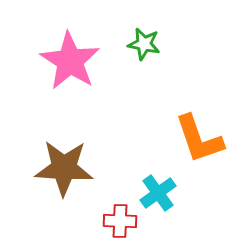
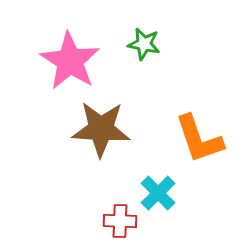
brown star: moved 37 px right, 39 px up
cyan cross: rotated 9 degrees counterclockwise
